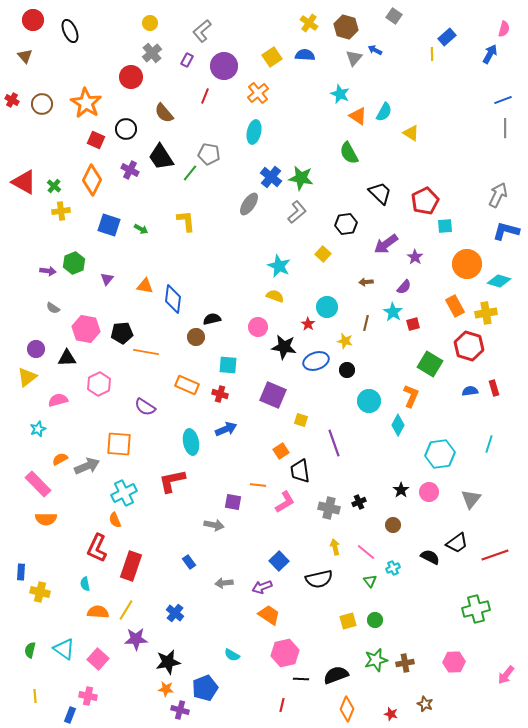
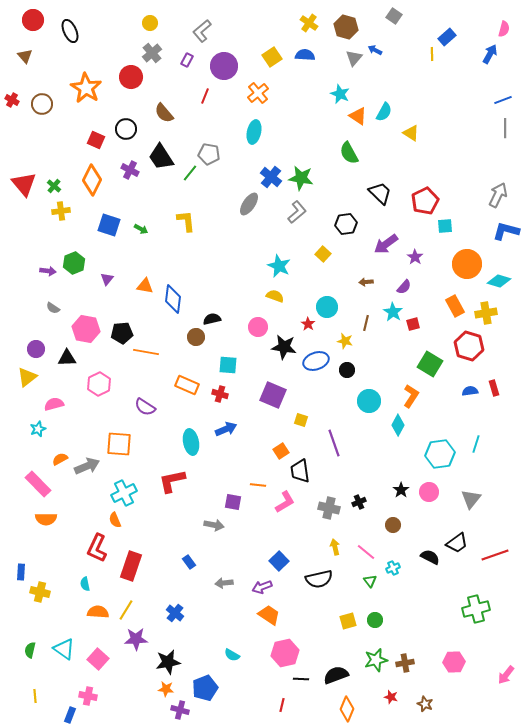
orange star at (86, 103): moved 15 px up
red triangle at (24, 182): moved 2 px down; rotated 20 degrees clockwise
orange L-shape at (411, 396): rotated 10 degrees clockwise
pink semicircle at (58, 400): moved 4 px left, 4 px down
cyan line at (489, 444): moved 13 px left
red star at (391, 714): moved 17 px up
